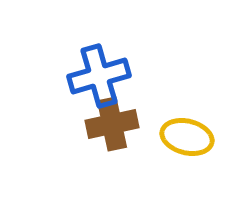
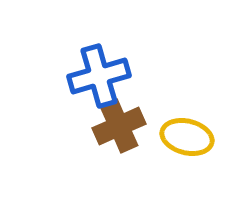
brown cross: moved 7 px right, 2 px down; rotated 12 degrees counterclockwise
